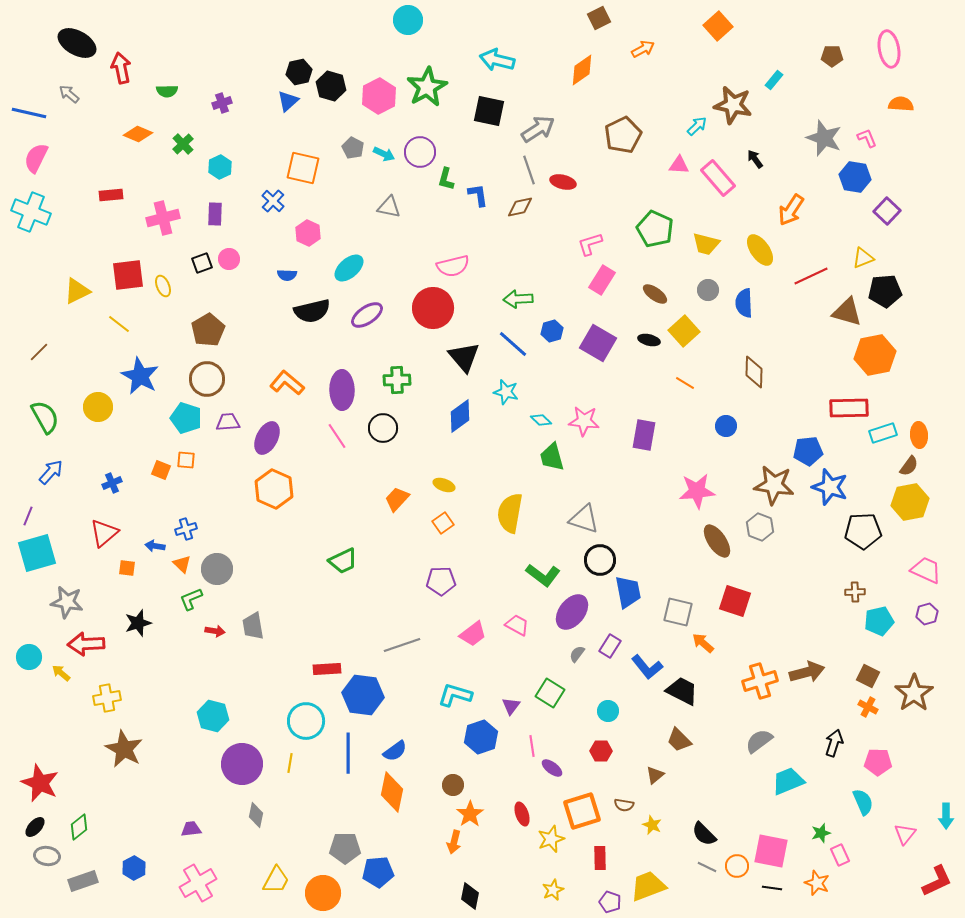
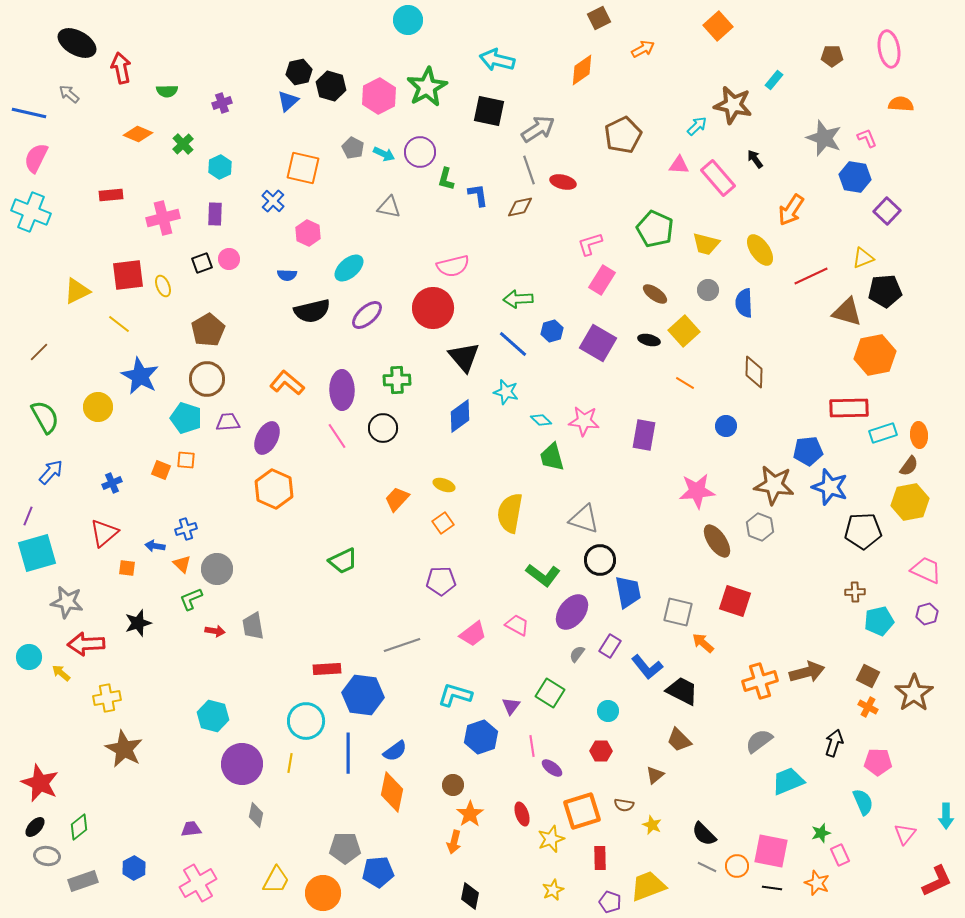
purple ellipse at (367, 315): rotated 8 degrees counterclockwise
